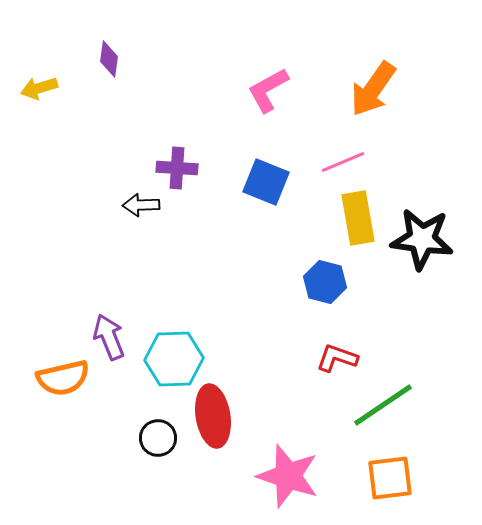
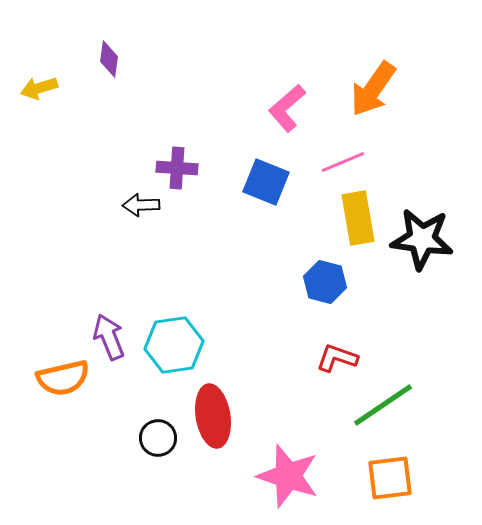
pink L-shape: moved 19 px right, 18 px down; rotated 12 degrees counterclockwise
cyan hexagon: moved 14 px up; rotated 6 degrees counterclockwise
